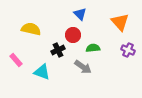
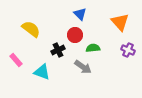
yellow semicircle: rotated 24 degrees clockwise
red circle: moved 2 px right
